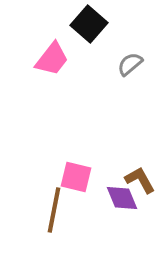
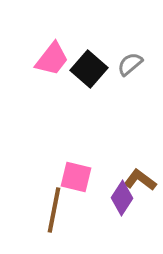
black square: moved 45 px down
brown L-shape: rotated 24 degrees counterclockwise
purple diamond: rotated 56 degrees clockwise
